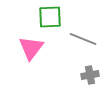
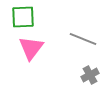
green square: moved 27 px left
gray cross: rotated 18 degrees counterclockwise
